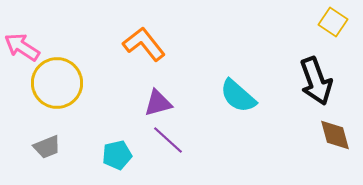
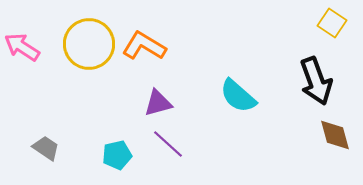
yellow square: moved 1 px left, 1 px down
orange L-shape: moved 2 px down; rotated 21 degrees counterclockwise
yellow circle: moved 32 px right, 39 px up
purple line: moved 4 px down
gray trapezoid: moved 1 px left, 1 px down; rotated 124 degrees counterclockwise
